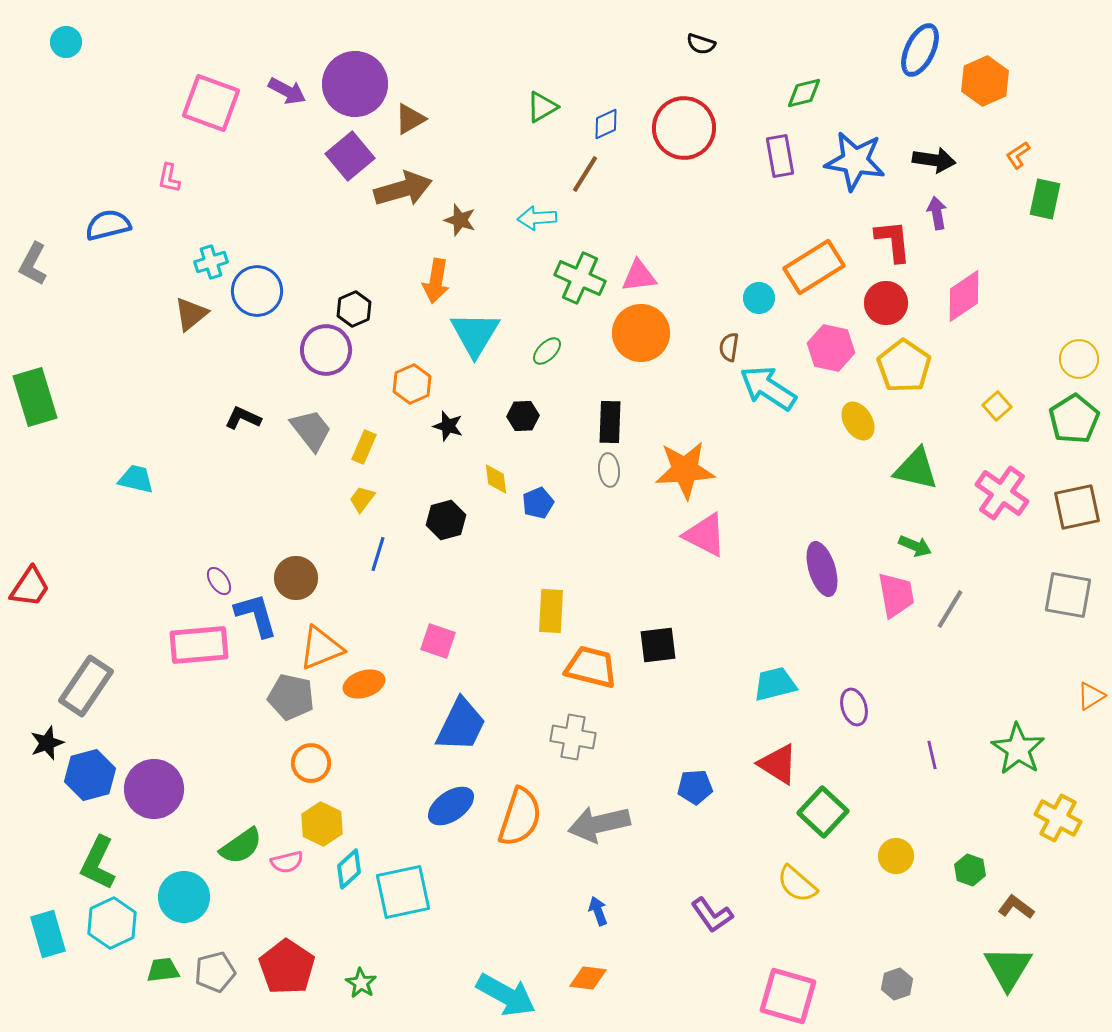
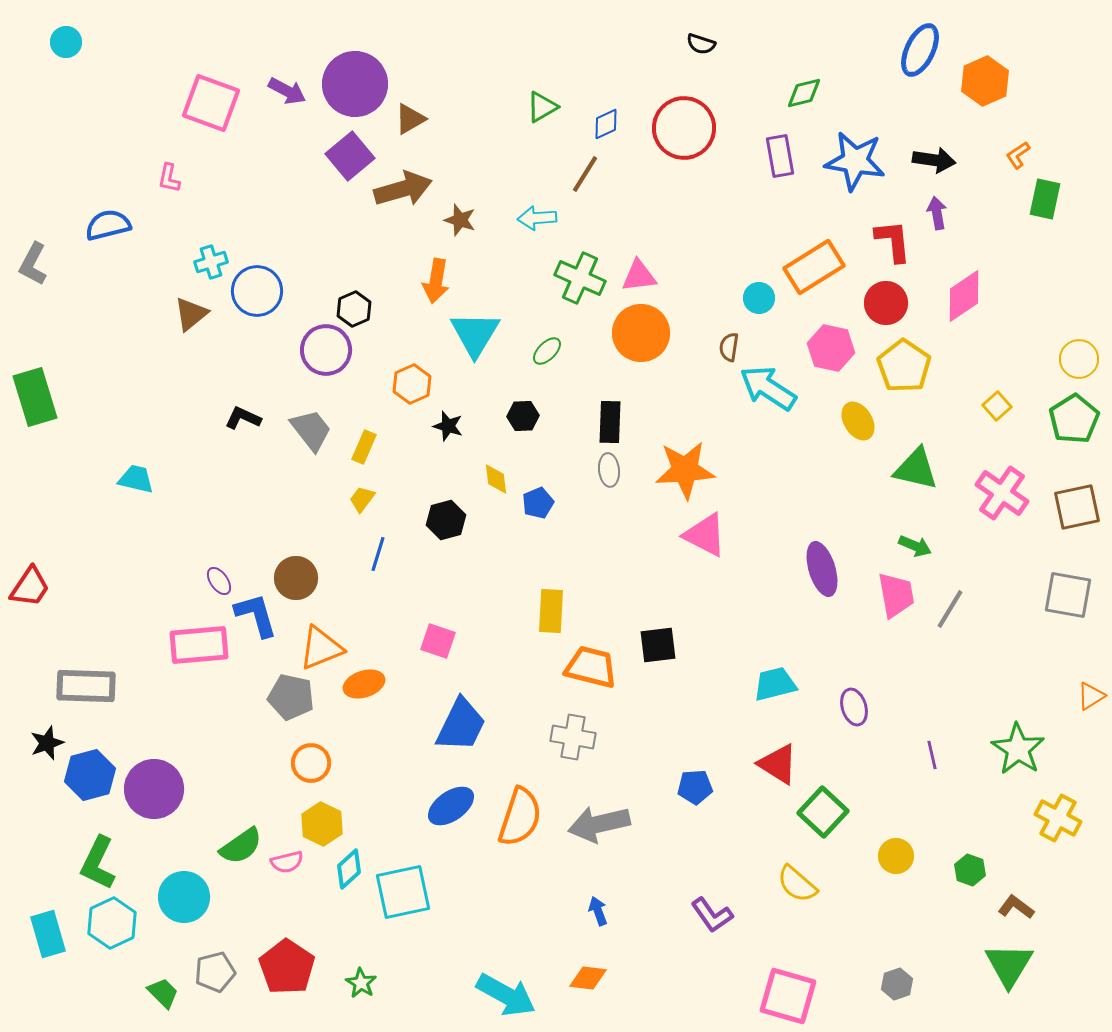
gray rectangle at (86, 686): rotated 58 degrees clockwise
green triangle at (1008, 968): moved 1 px right, 3 px up
green trapezoid at (163, 970): moved 23 px down; rotated 52 degrees clockwise
